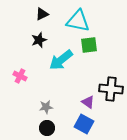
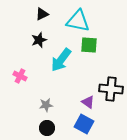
green square: rotated 12 degrees clockwise
cyan arrow: rotated 15 degrees counterclockwise
gray star: moved 2 px up
